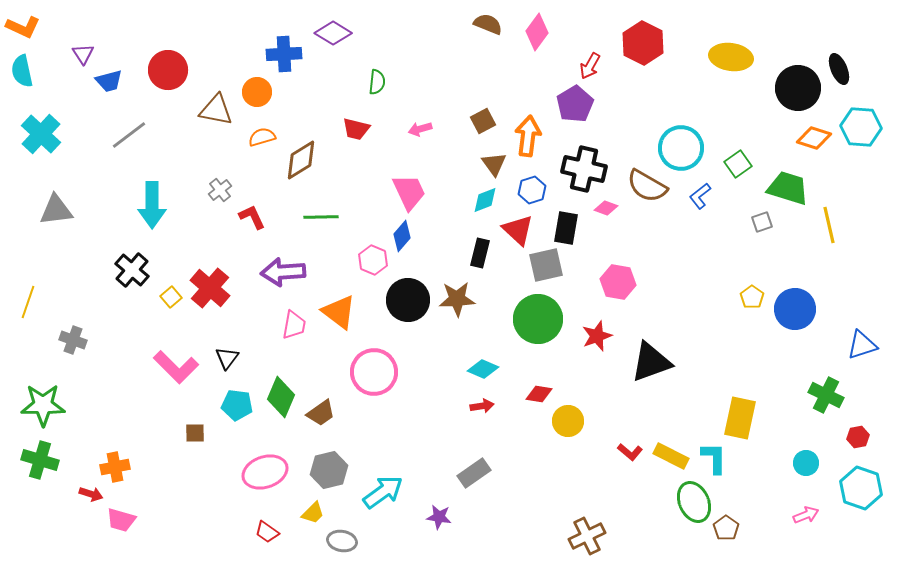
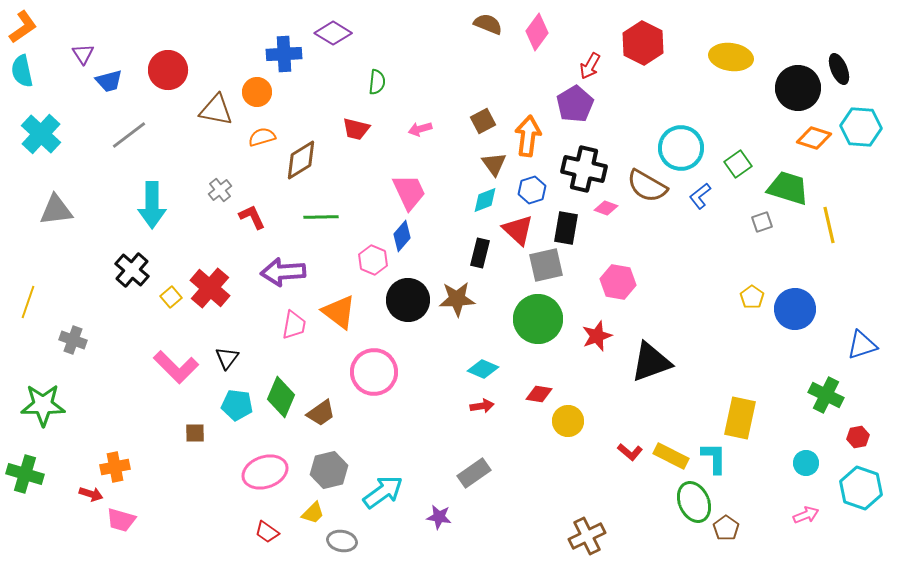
orange L-shape at (23, 27): rotated 60 degrees counterclockwise
green cross at (40, 460): moved 15 px left, 14 px down
